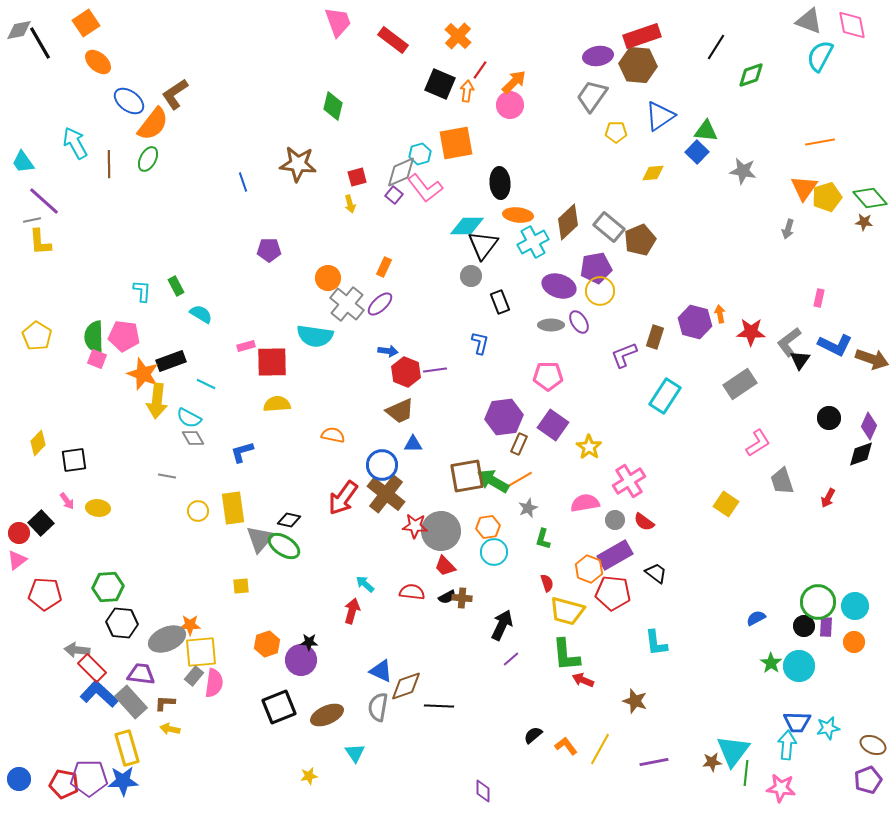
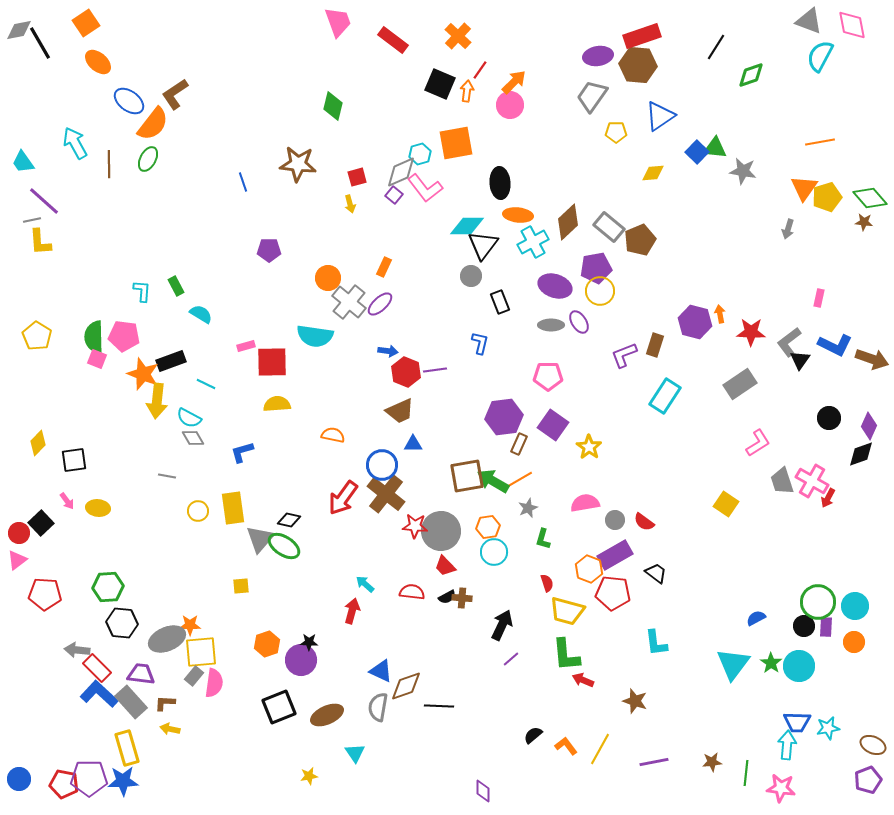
green triangle at (706, 131): moved 9 px right, 17 px down
purple ellipse at (559, 286): moved 4 px left
gray cross at (347, 304): moved 2 px right, 2 px up
brown rectangle at (655, 337): moved 8 px down
pink cross at (629, 481): moved 183 px right; rotated 28 degrees counterclockwise
red rectangle at (92, 668): moved 5 px right
cyan triangle at (733, 751): moved 87 px up
